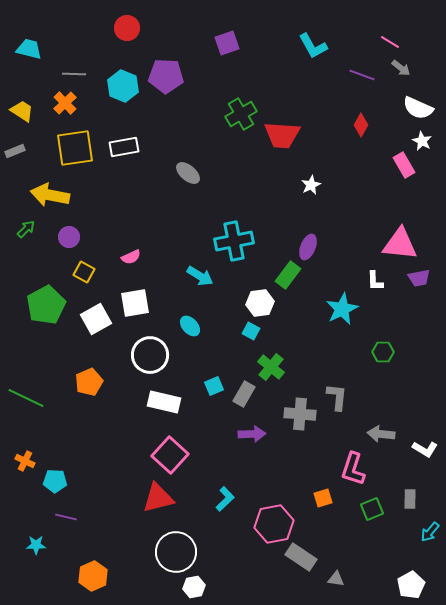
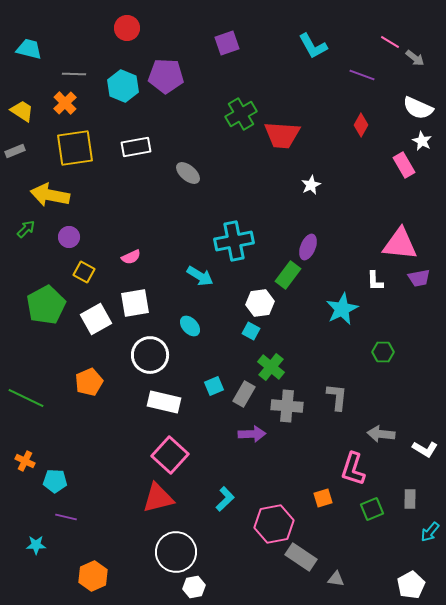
gray arrow at (401, 68): moved 14 px right, 10 px up
white rectangle at (124, 147): moved 12 px right
gray cross at (300, 414): moved 13 px left, 8 px up
